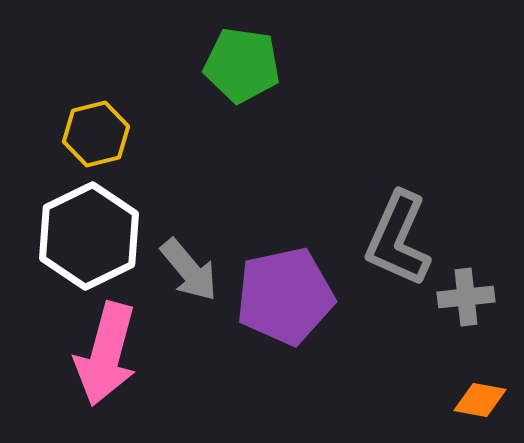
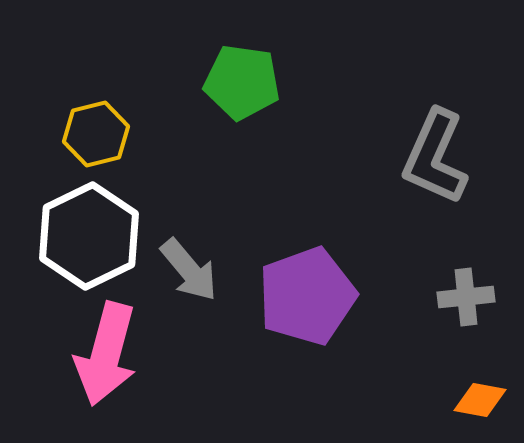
green pentagon: moved 17 px down
gray L-shape: moved 37 px right, 82 px up
purple pentagon: moved 22 px right; rotated 8 degrees counterclockwise
